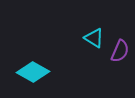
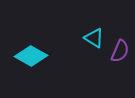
cyan diamond: moved 2 px left, 16 px up
